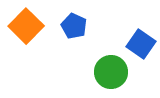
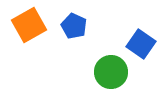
orange square: moved 3 px right, 1 px up; rotated 16 degrees clockwise
